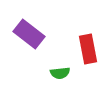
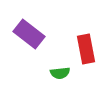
red rectangle: moved 2 px left
